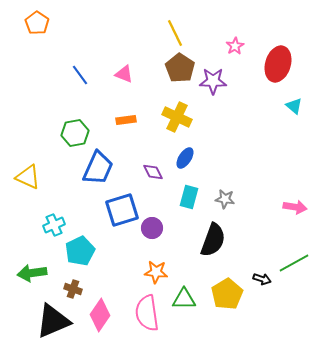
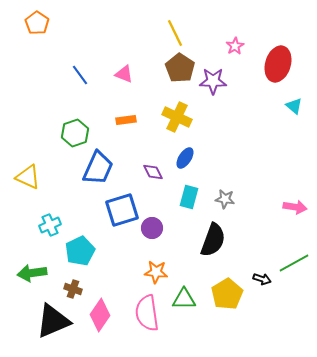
green hexagon: rotated 8 degrees counterclockwise
cyan cross: moved 4 px left
